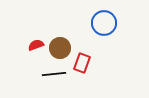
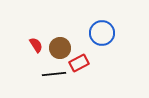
blue circle: moved 2 px left, 10 px down
red semicircle: rotated 77 degrees clockwise
red rectangle: moved 3 px left; rotated 42 degrees clockwise
